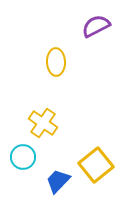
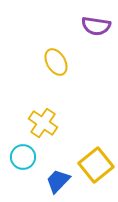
purple semicircle: rotated 144 degrees counterclockwise
yellow ellipse: rotated 28 degrees counterclockwise
